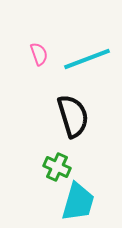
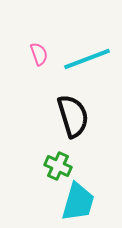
green cross: moved 1 px right, 1 px up
